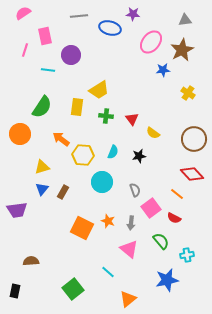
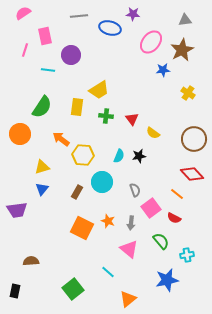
cyan semicircle at (113, 152): moved 6 px right, 4 px down
brown rectangle at (63, 192): moved 14 px right
